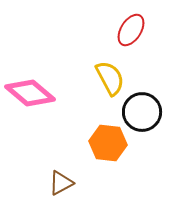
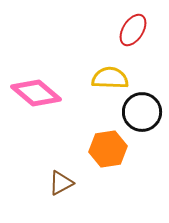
red ellipse: moved 2 px right
yellow semicircle: rotated 60 degrees counterclockwise
pink diamond: moved 6 px right
orange hexagon: moved 6 px down; rotated 15 degrees counterclockwise
